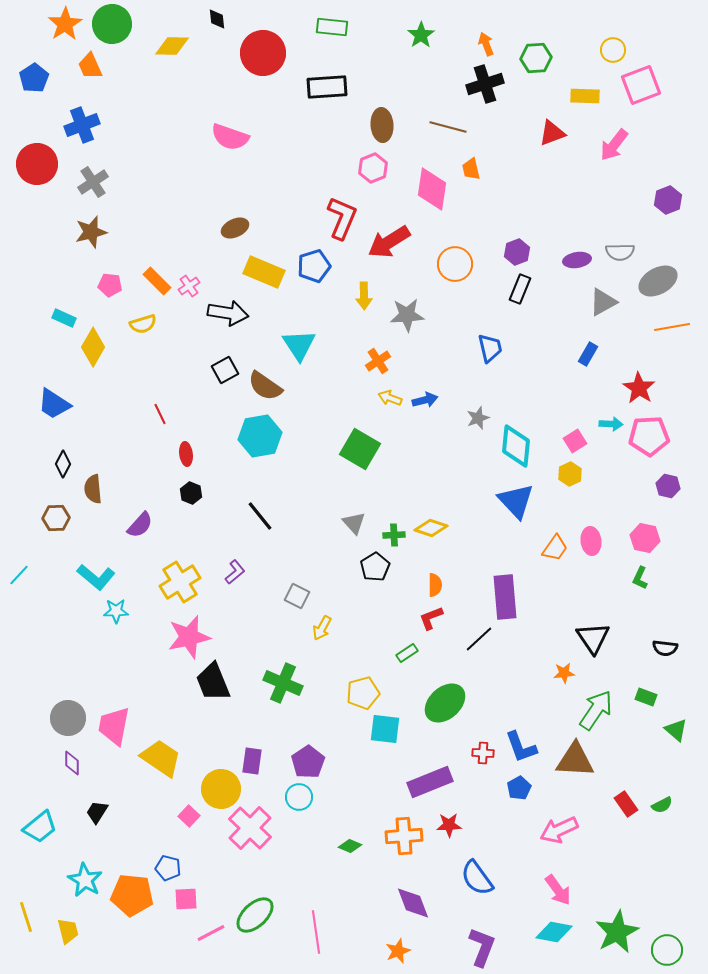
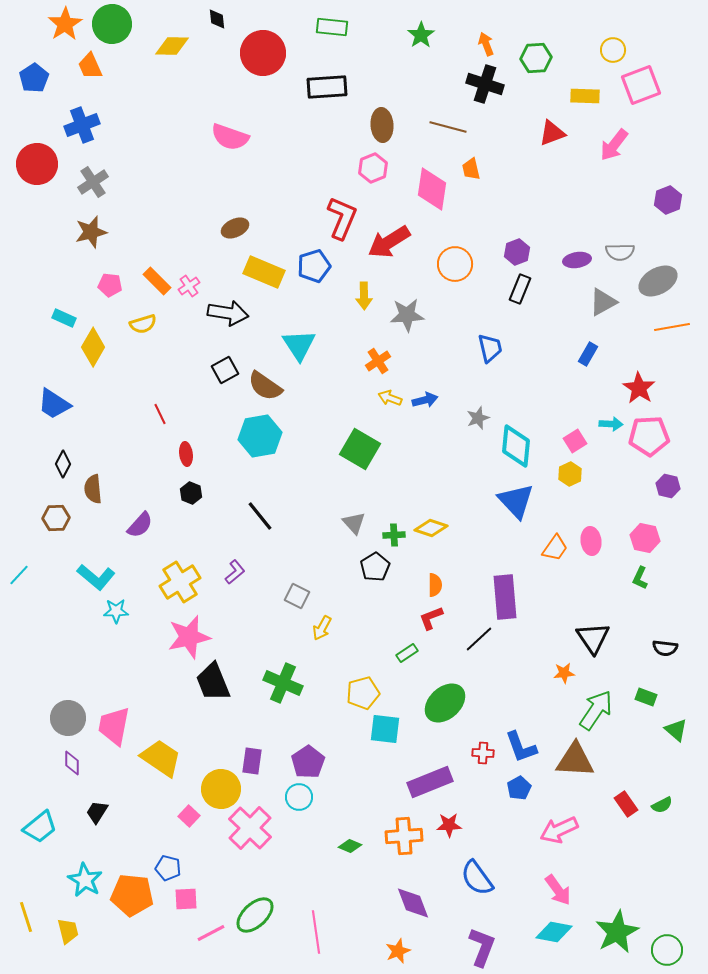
black cross at (485, 84): rotated 36 degrees clockwise
